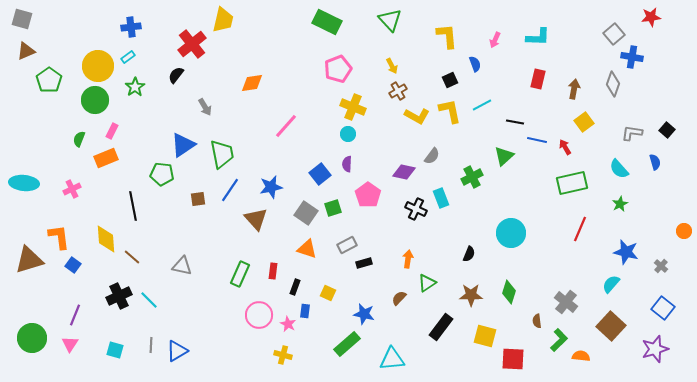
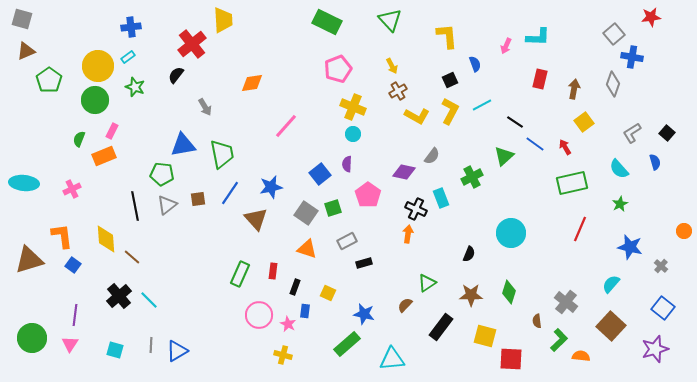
yellow trapezoid at (223, 20): rotated 16 degrees counterclockwise
pink arrow at (495, 40): moved 11 px right, 6 px down
red rectangle at (538, 79): moved 2 px right
green star at (135, 87): rotated 18 degrees counterclockwise
yellow L-shape at (450, 111): rotated 40 degrees clockwise
black line at (515, 122): rotated 24 degrees clockwise
black square at (667, 130): moved 3 px down
gray L-shape at (632, 133): rotated 40 degrees counterclockwise
cyan circle at (348, 134): moved 5 px right
blue line at (537, 140): moved 2 px left, 4 px down; rotated 24 degrees clockwise
blue triangle at (183, 145): rotated 24 degrees clockwise
orange rectangle at (106, 158): moved 2 px left, 2 px up
blue line at (230, 190): moved 3 px down
black line at (133, 206): moved 2 px right
orange L-shape at (59, 237): moved 3 px right, 1 px up
gray rectangle at (347, 245): moved 4 px up
blue star at (626, 252): moved 4 px right, 5 px up
orange arrow at (408, 259): moved 25 px up
gray triangle at (182, 266): moved 15 px left, 61 px up; rotated 50 degrees counterclockwise
black cross at (119, 296): rotated 15 degrees counterclockwise
brown semicircle at (399, 298): moved 6 px right, 7 px down
purple line at (75, 315): rotated 15 degrees counterclockwise
red square at (513, 359): moved 2 px left
